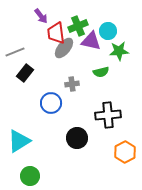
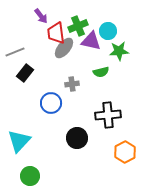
cyan triangle: rotated 15 degrees counterclockwise
